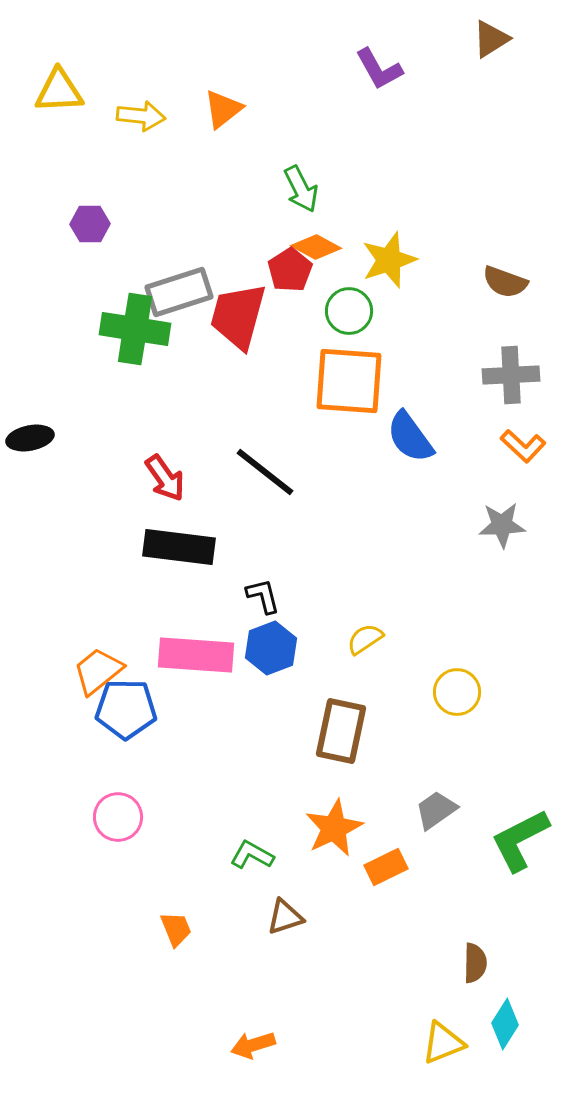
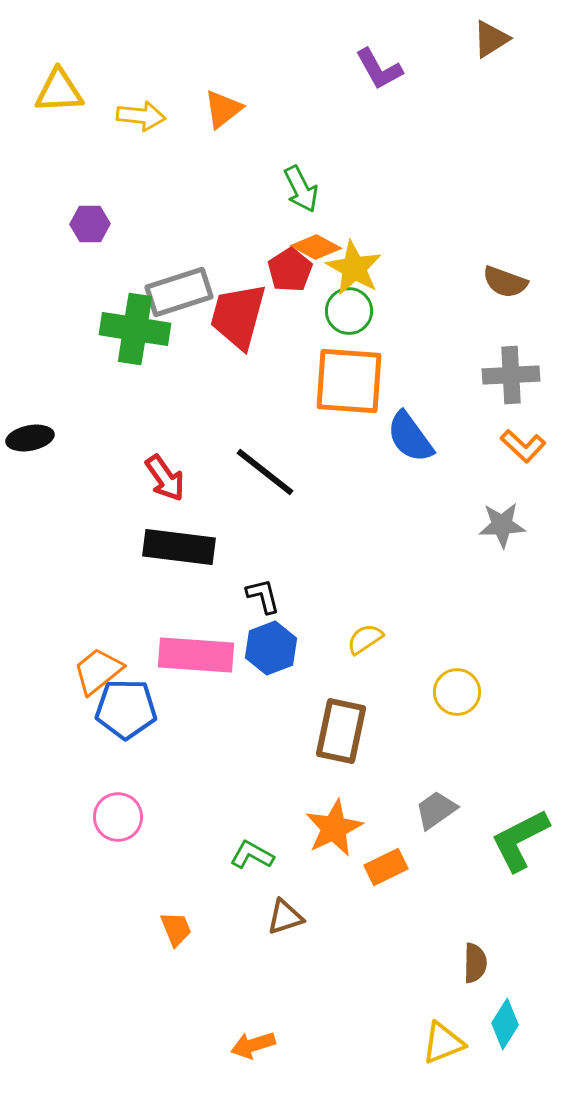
yellow star at (389, 260): moved 35 px left, 8 px down; rotated 24 degrees counterclockwise
